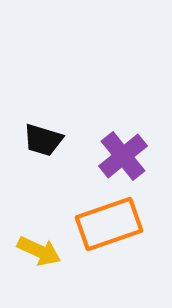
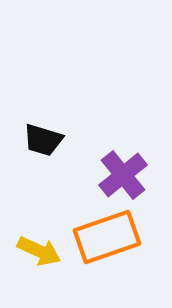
purple cross: moved 19 px down
orange rectangle: moved 2 px left, 13 px down
